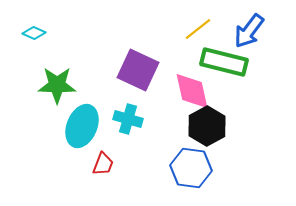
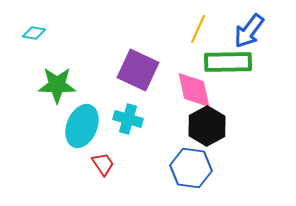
yellow line: rotated 28 degrees counterclockwise
cyan diamond: rotated 15 degrees counterclockwise
green rectangle: moved 4 px right; rotated 15 degrees counterclockwise
pink diamond: moved 2 px right, 1 px up
red trapezoid: rotated 55 degrees counterclockwise
